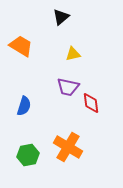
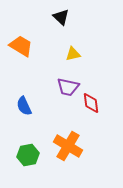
black triangle: rotated 36 degrees counterclockwise
blue semicircle: rotated 138 degrees clockwise
orange cross: moved 1 px up
